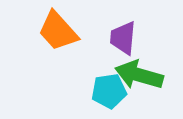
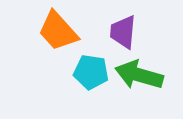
purple trapezoid: moved 6 px up
cyan pentagon: moved 18 px left, 19 px up; rotated 16 degrees clockwise
